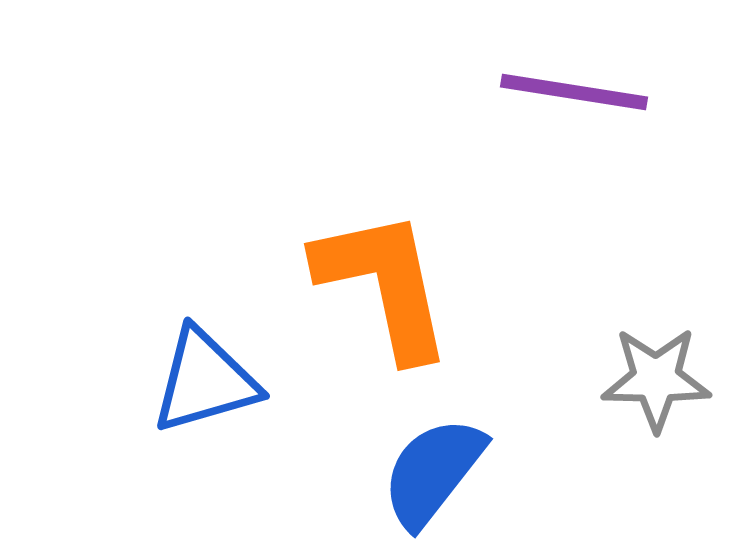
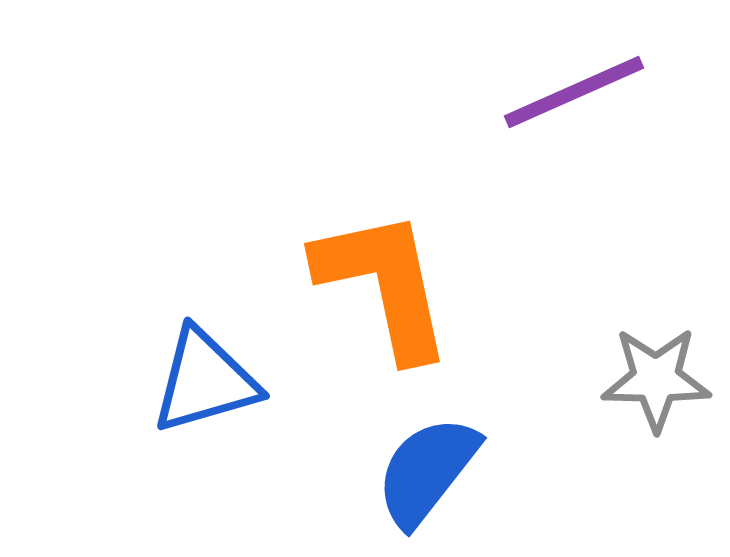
purple line: rotated 33 degrees counterclockwise
blue semicircle: moved 6 px left, 1 px up
